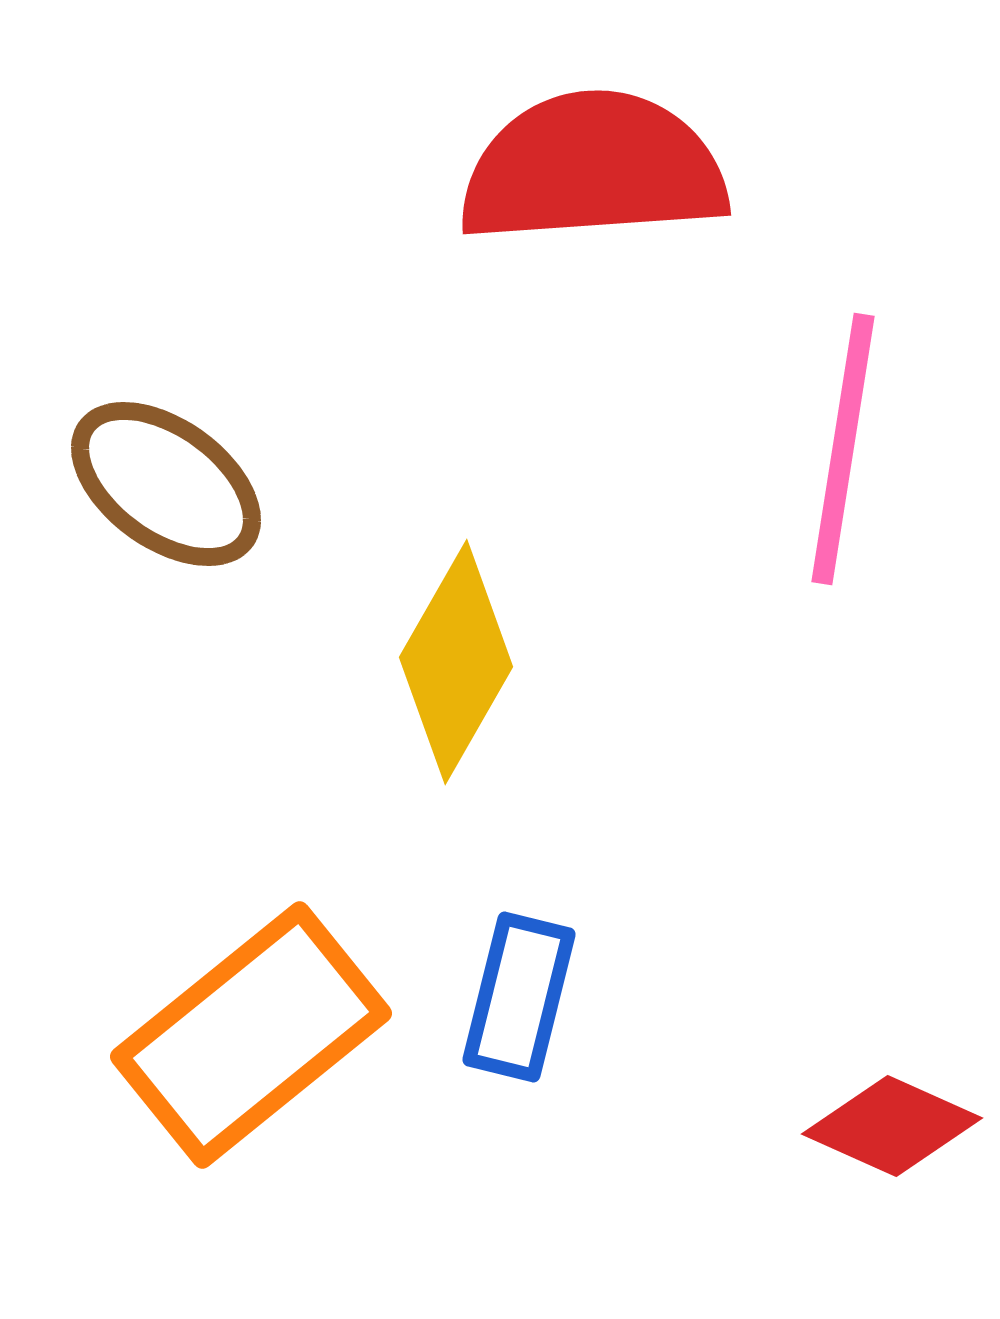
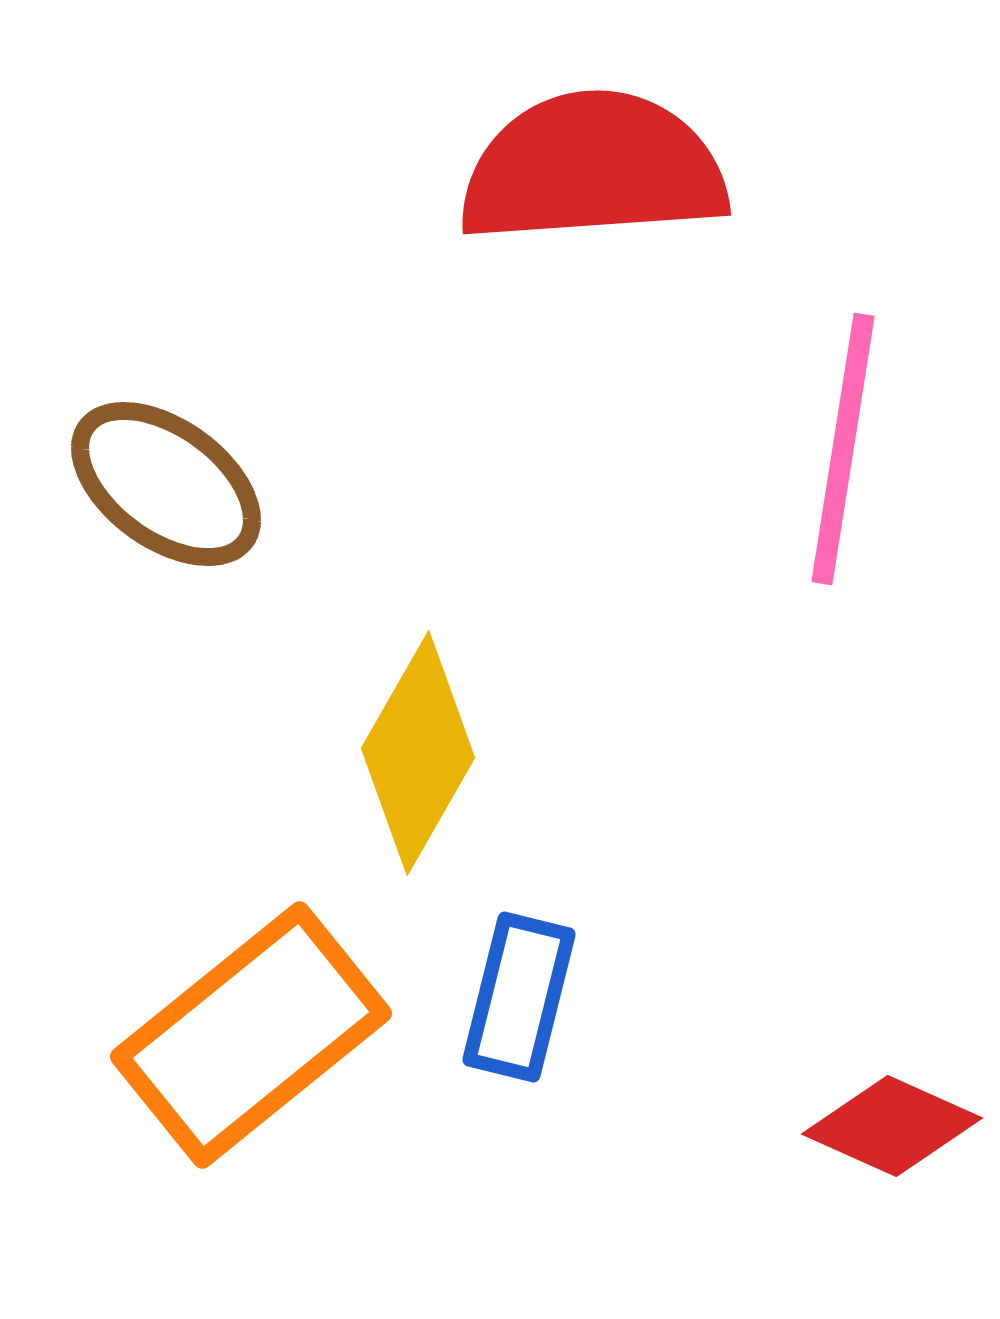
yellow diamond: moved 38 px left, 91 px down
